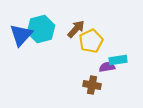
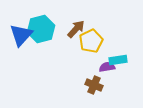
brown cross: moved 2 px right; rotated 12 degrees clockwise
